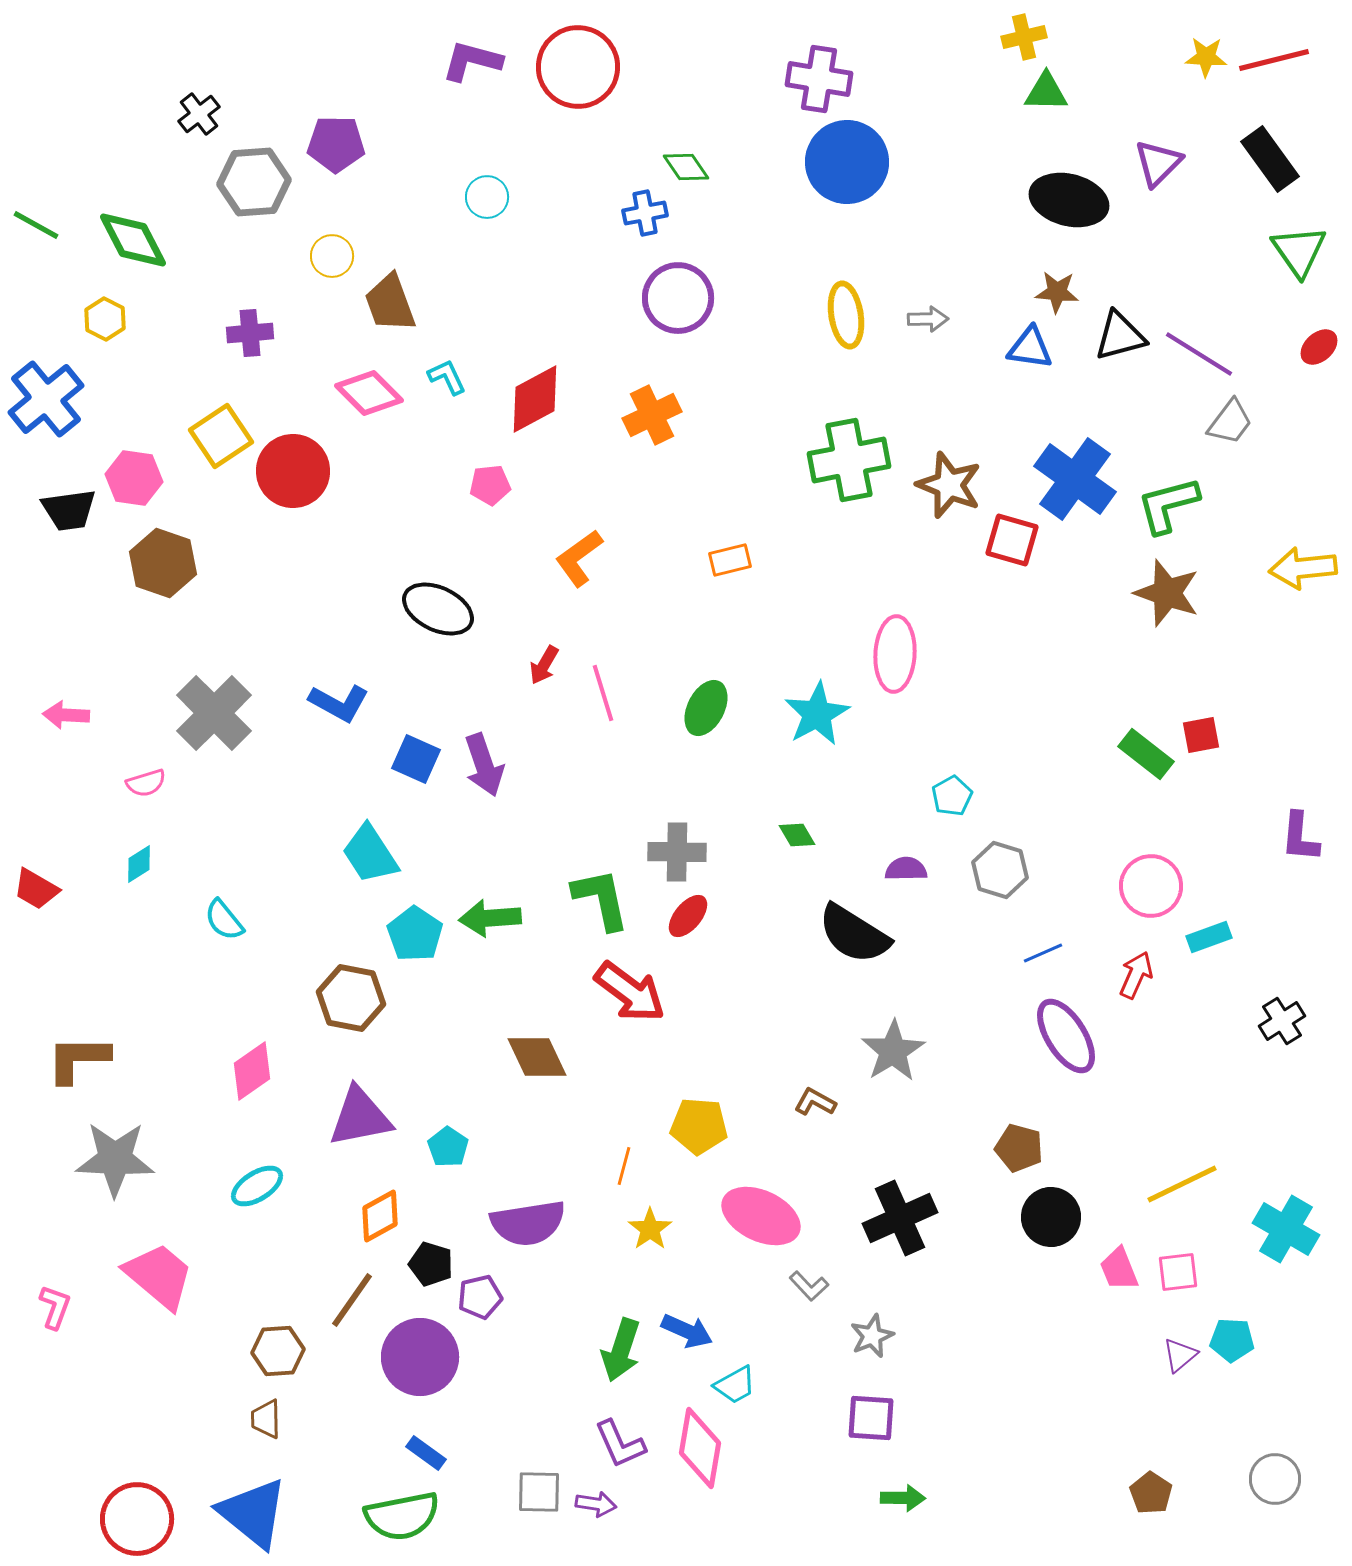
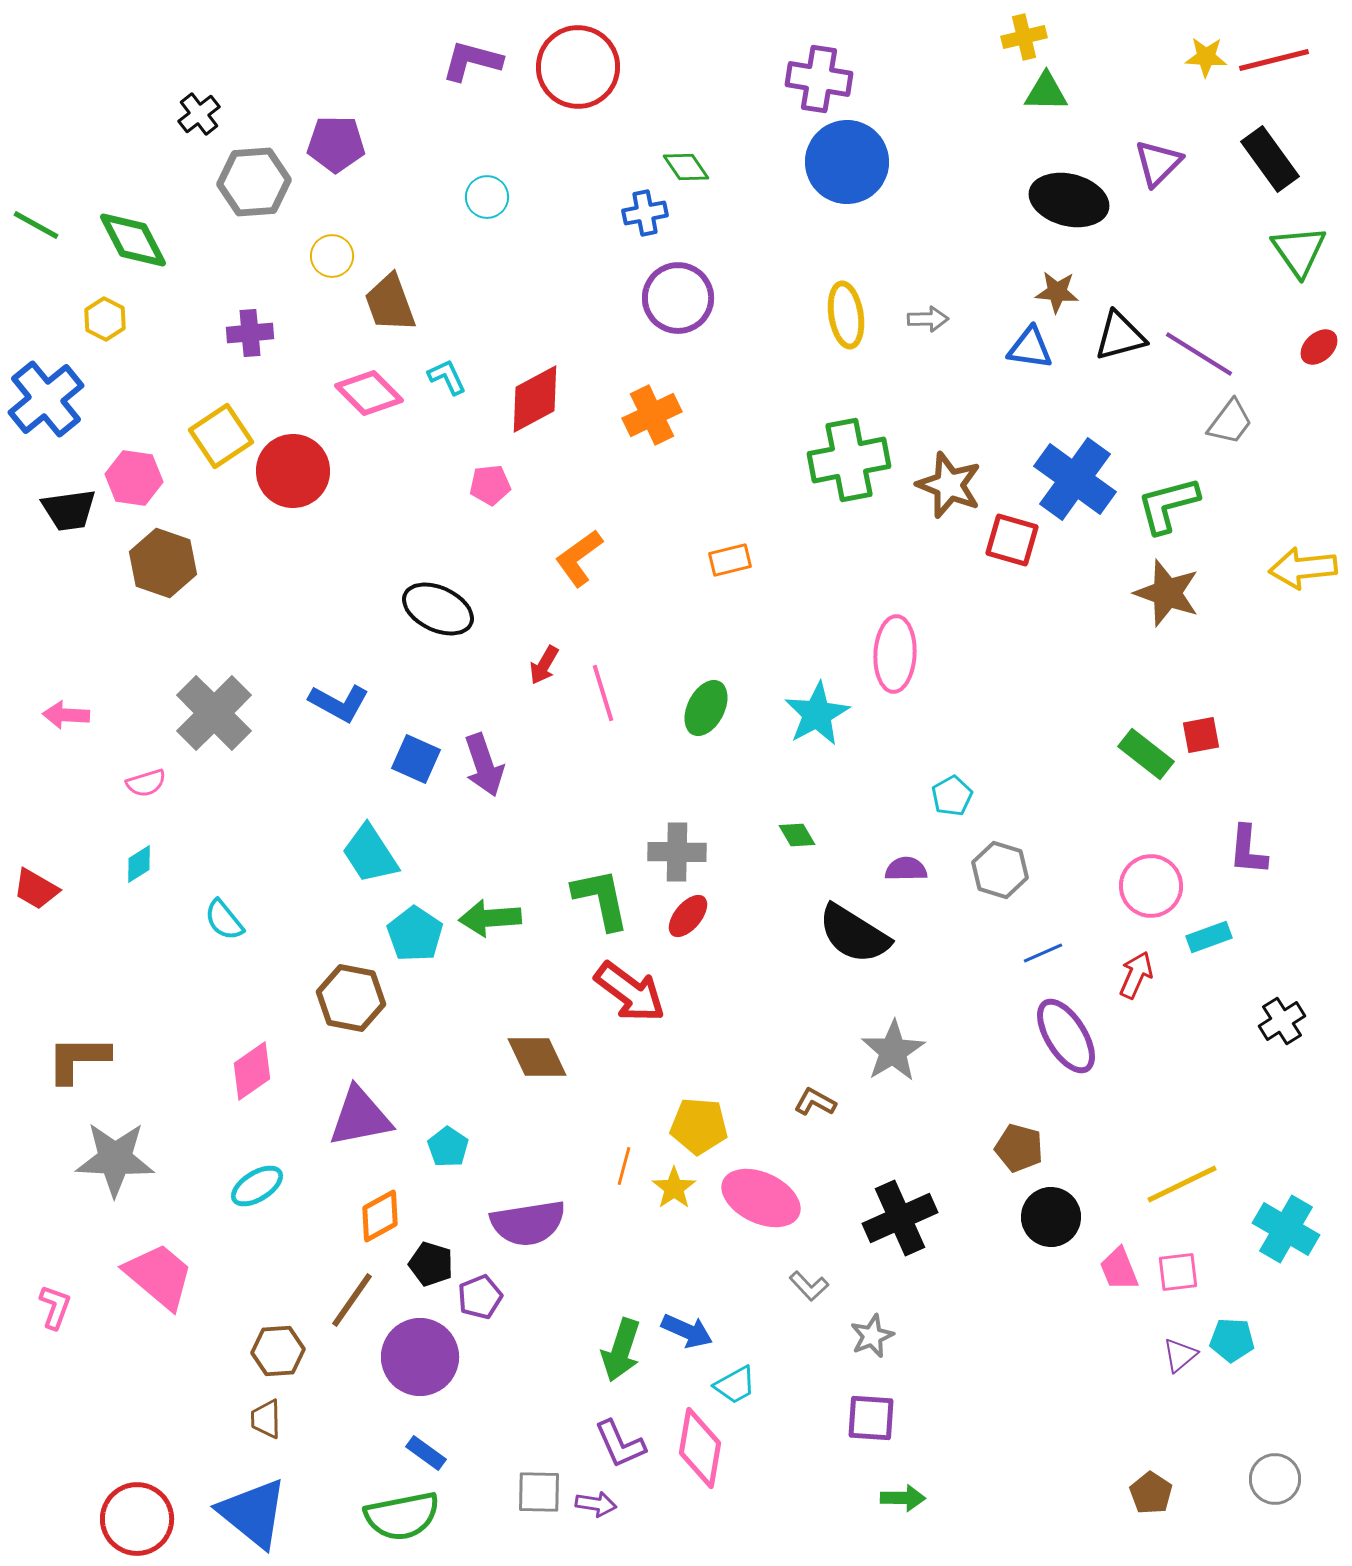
purple L-shape at (1300, 837): moved 52 px left, 13 px down
pink ellipse at (761, 1216): moved 18 px up
yellow star at (650, 1229): moved 24 px right, 41 px up
purple pentagon at (480, 1297): rotated 9 degrees counterclockwise
